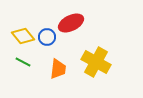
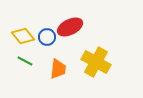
red ellipse: moved 1 px left, 4 px down
green line: moved 2 px right, 1 px up
